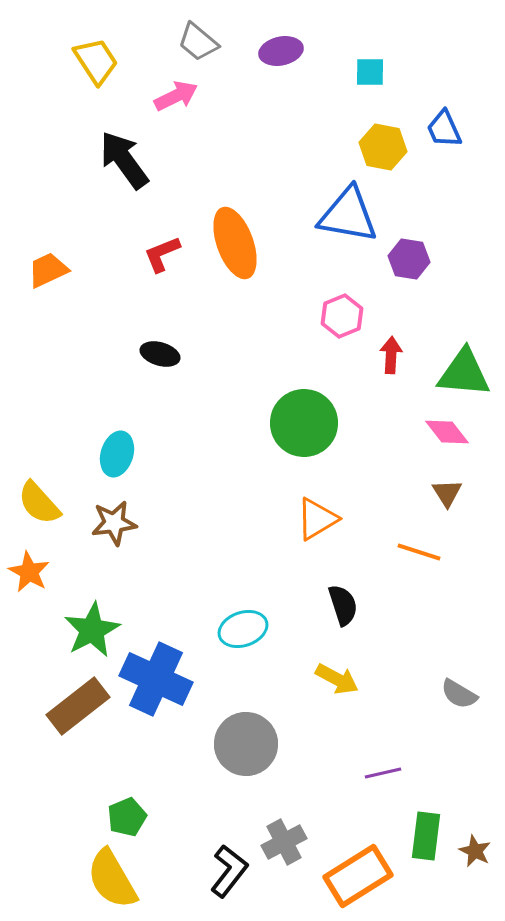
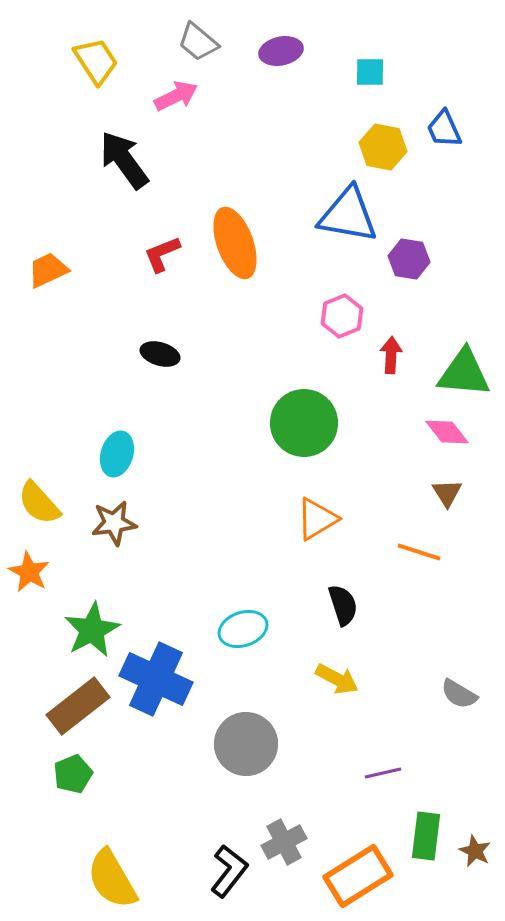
green pentagon at (127, 817): moved 54 px left, 43 px up
